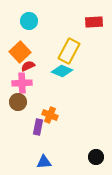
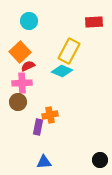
orange cross: rotated 35 degrees counterclockwise
black circle: moved 4 px right, 3 px down
